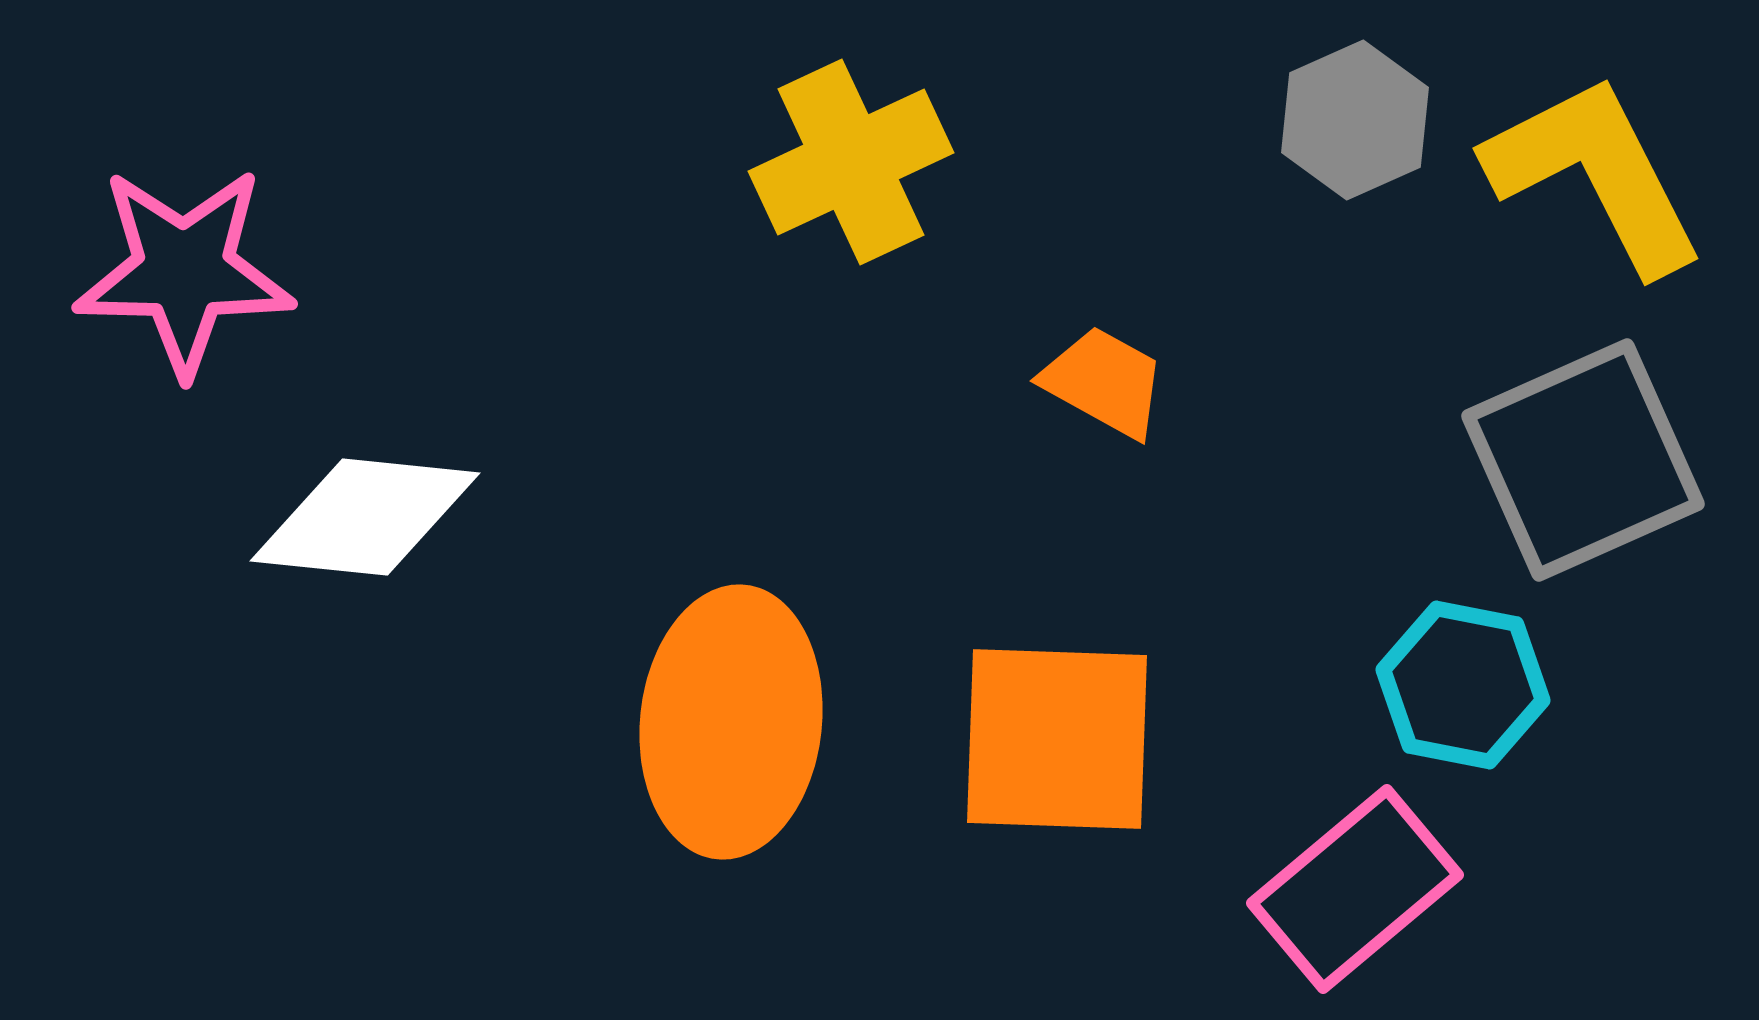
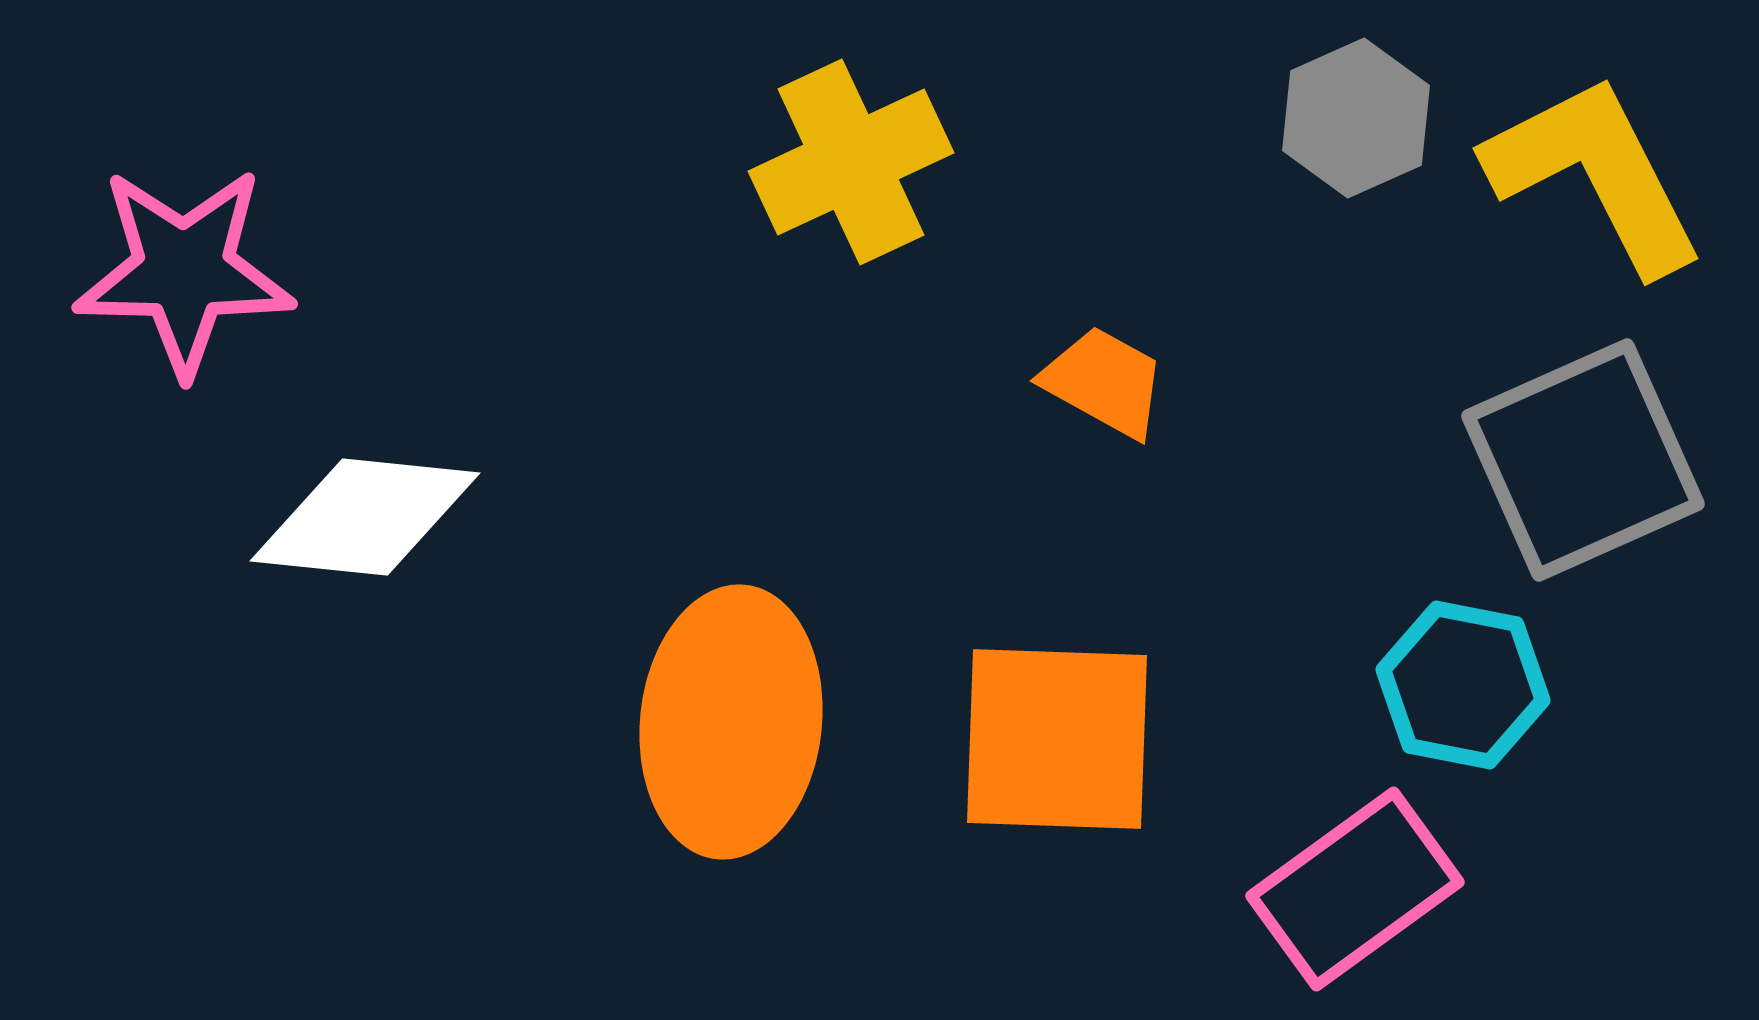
gray hexagon: moved 1 px right, 2 px up
pink rectangle: rotated 4 degrees clockwise
